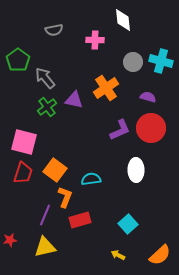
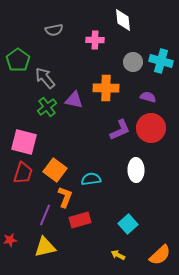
orange cross: rotated 35 degrees clockwise
